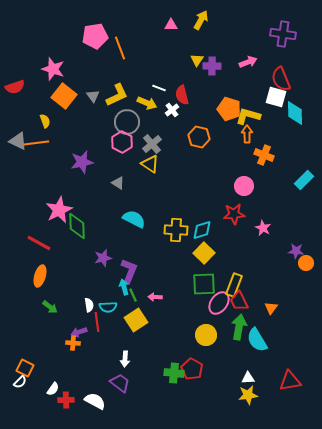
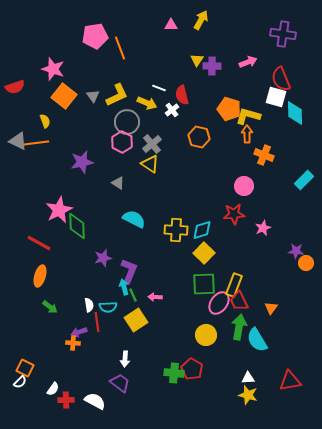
pink star at (263, 228): rotated 21 degrees clockwise
yellow star at (248, 395): rotated 24 degrees clockwise
